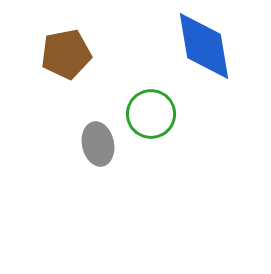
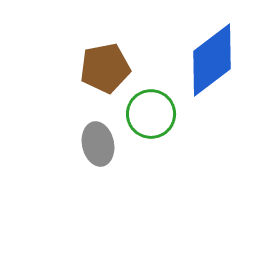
blue diamond: moved 8 px right, 14 px down; rotated 62 degrees clockwise
brown pentagon: moved 39 px right, 14 px down
